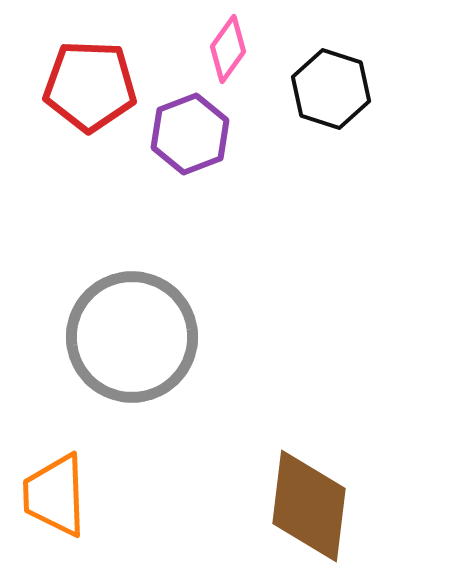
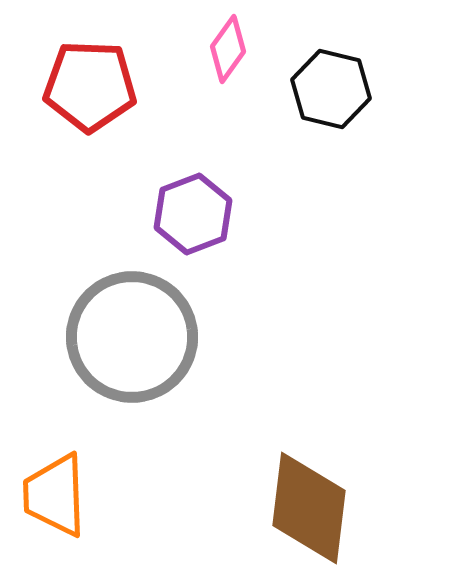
black hexagon: rotated 4 degrees counterclockwise
purple hexagon: moved 3 px right, 80 px down
brown diamond: moved 2 px down
